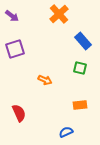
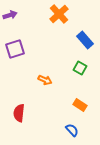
purple arrow: moved 2 px left, 1 px up; rotated 56 degrees counterclockwise
blue rectangle: moved 2 px right, 1 px up
green square: rotated 16 degrees clockwise
orange rectangle: rotated 40 degrees clockwise
red semicircle: rotated 150 degrees counterclockwise
blue semicircle: moved 6 px right, 2 px up; rotated 72 degrees clockwise
